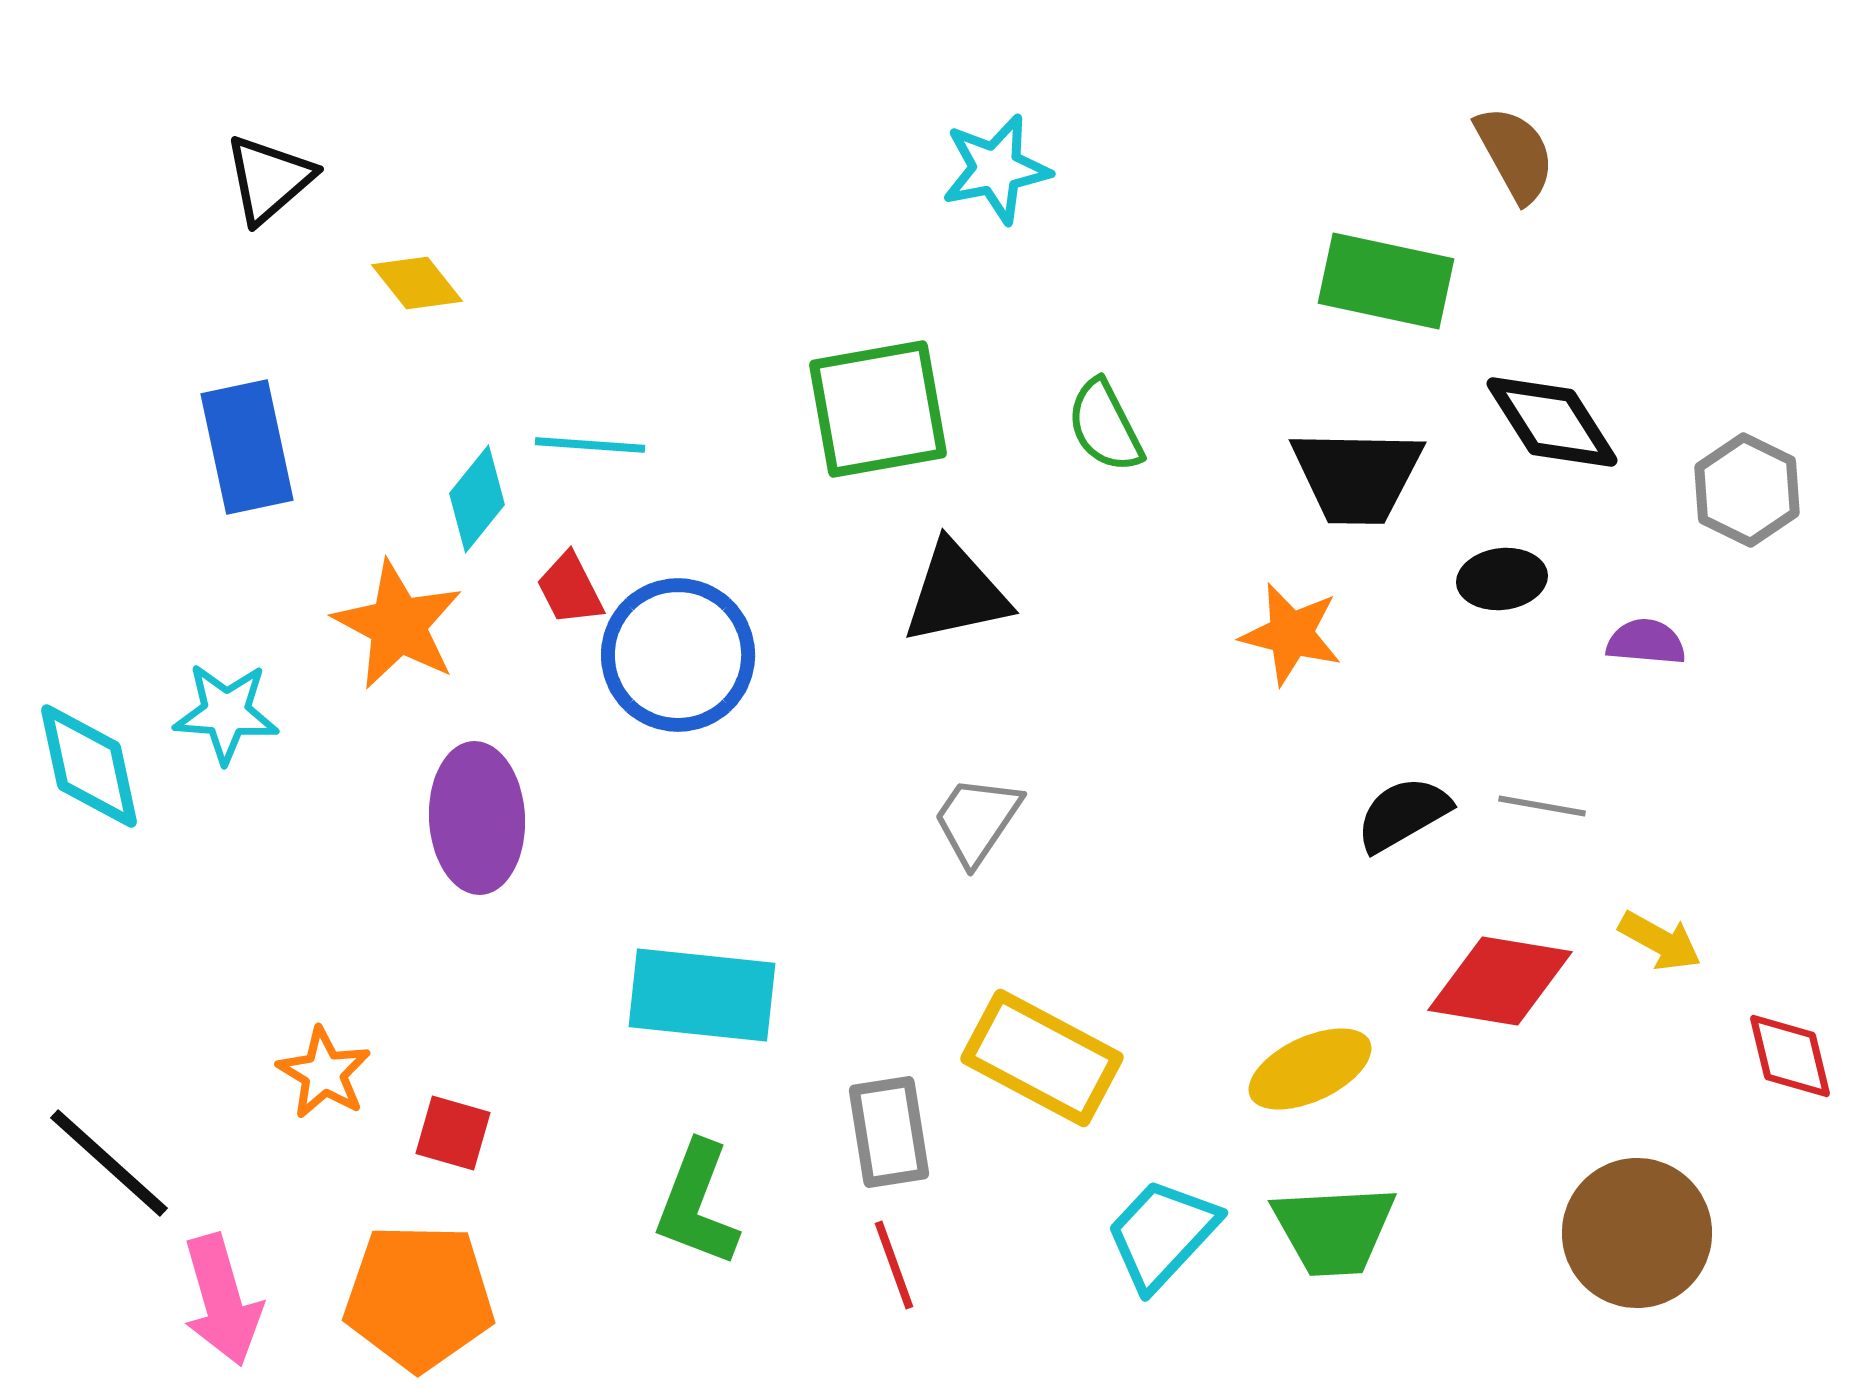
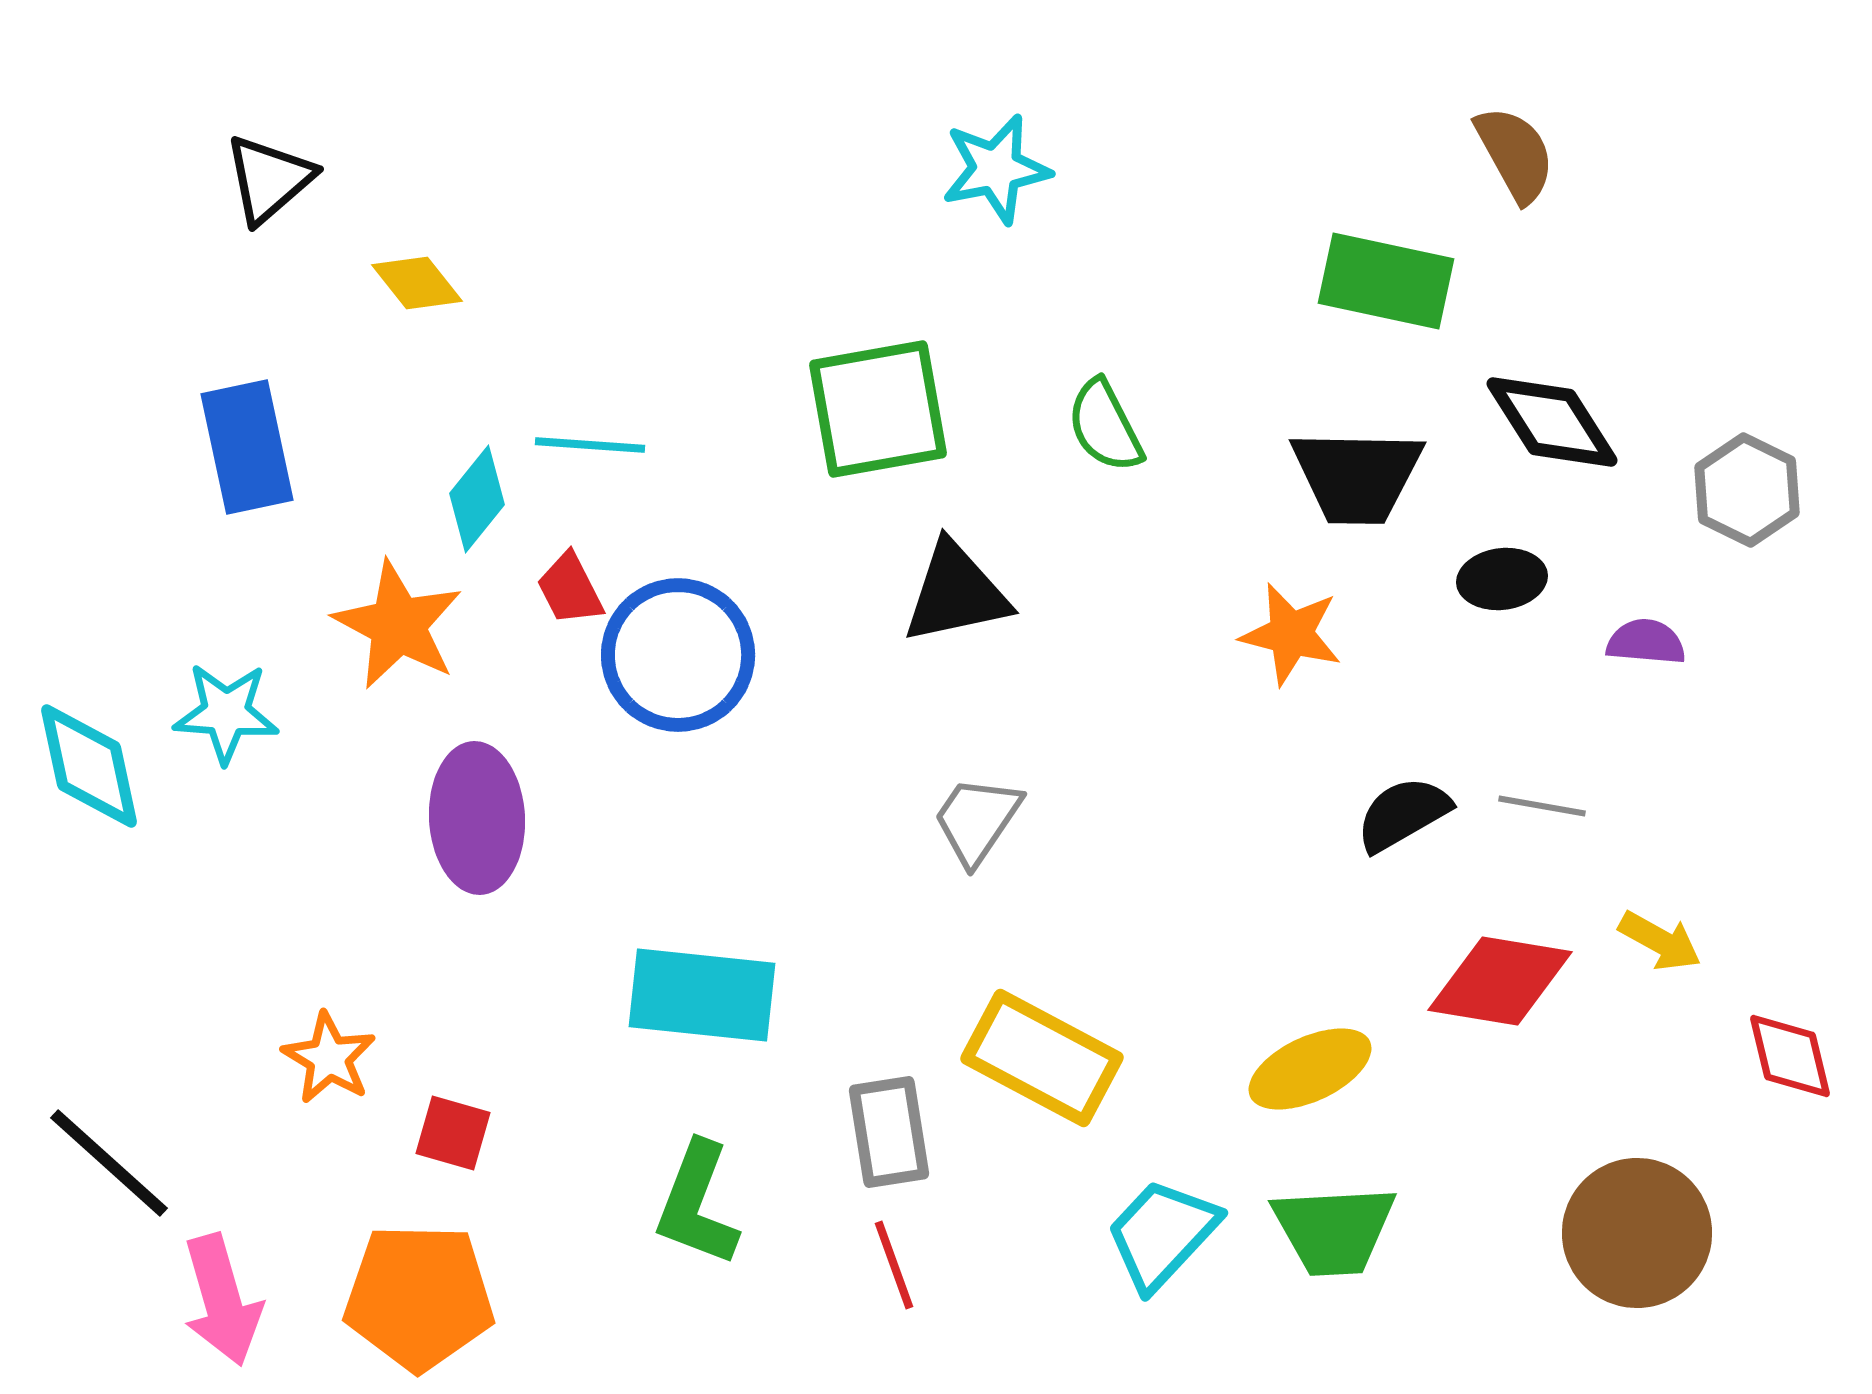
orange star at (324, 1073): moved 5 px right, 15 px up
